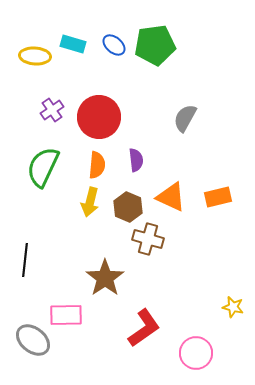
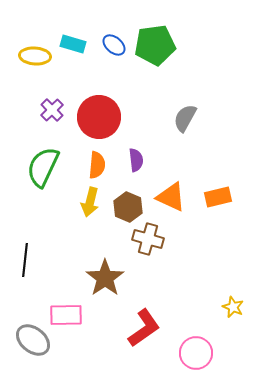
purple cross: rotated 10 degrees counterclockwise
yellow star: rotated 10 degrees clockwise
